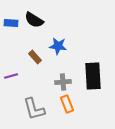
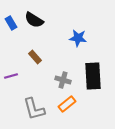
blue rectangle: rotated 56 degrees clockwise
blue star: moved 20 px right, 8 px up
gray cross: moved 2 px up; rotated 21 degrees clockwise
orange rectangle: rotated 72 degrees clockwise
